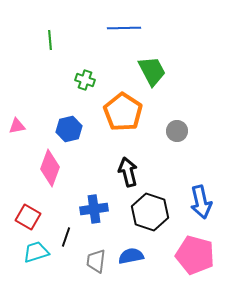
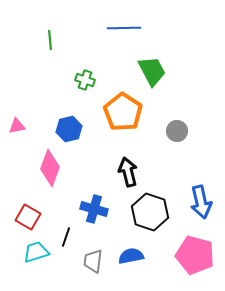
blue cross: rotated 24 degrees clockwise
gray trapezoid: moved 3 px left
